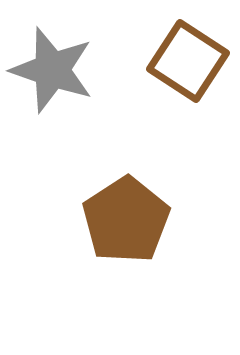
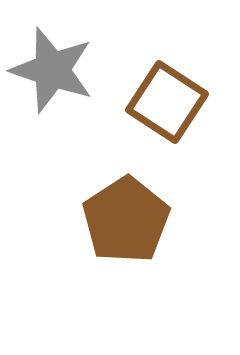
brown square: moved 21 px left, 41 px down
